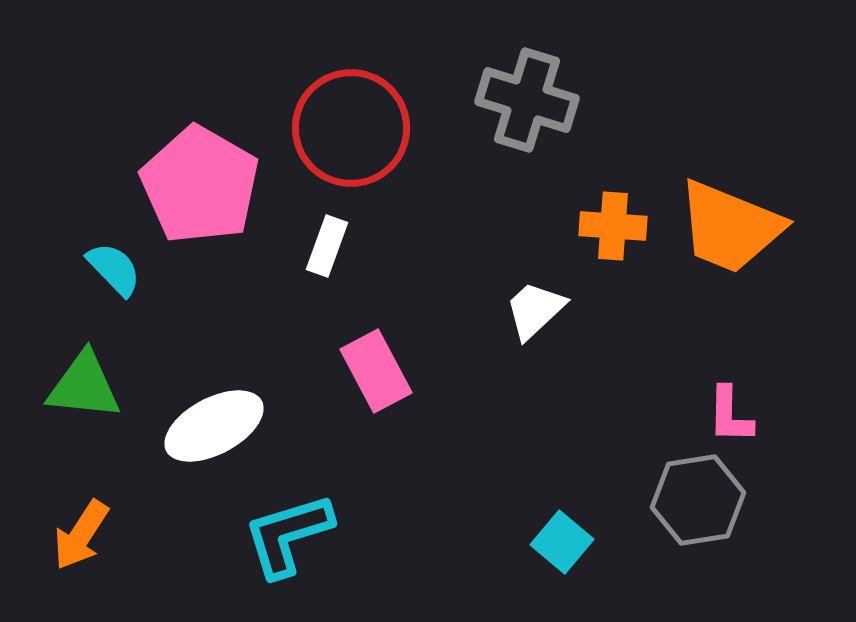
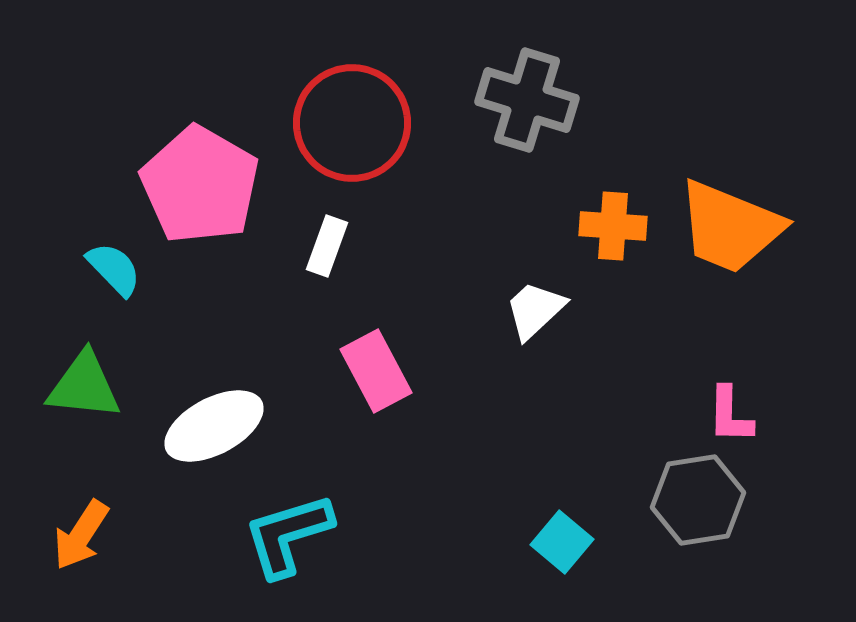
red circle: moved 1 px right, 5 px up
